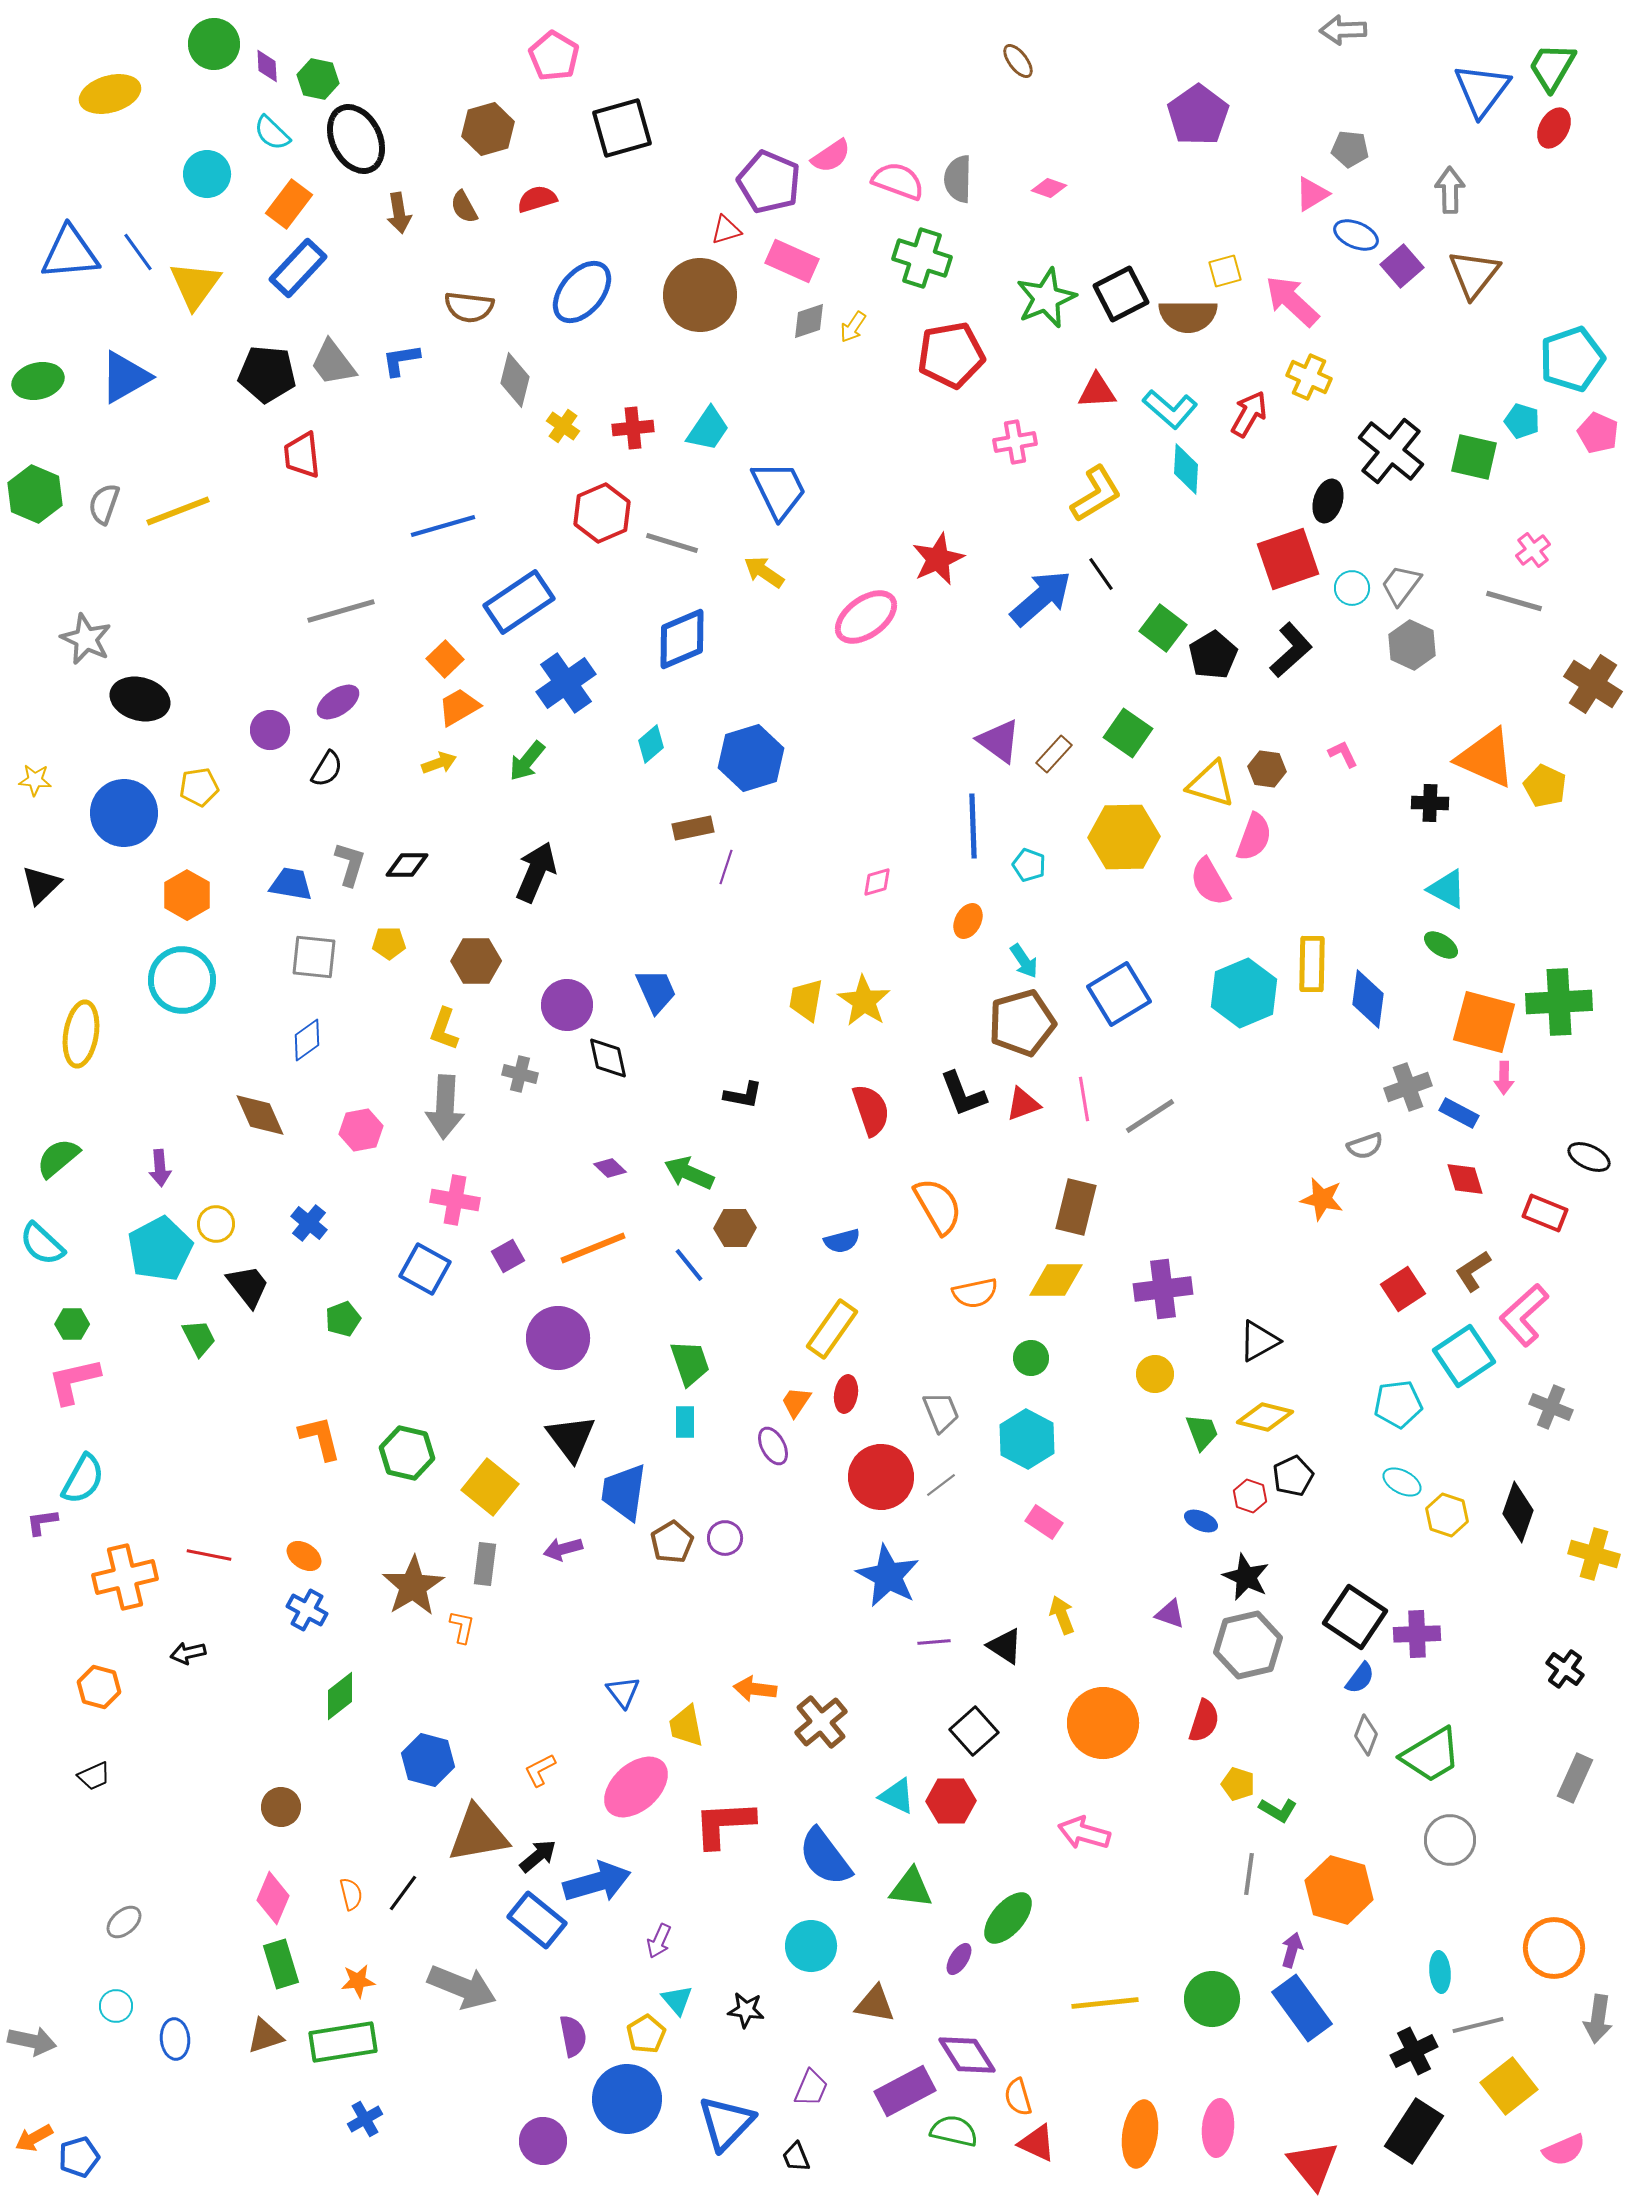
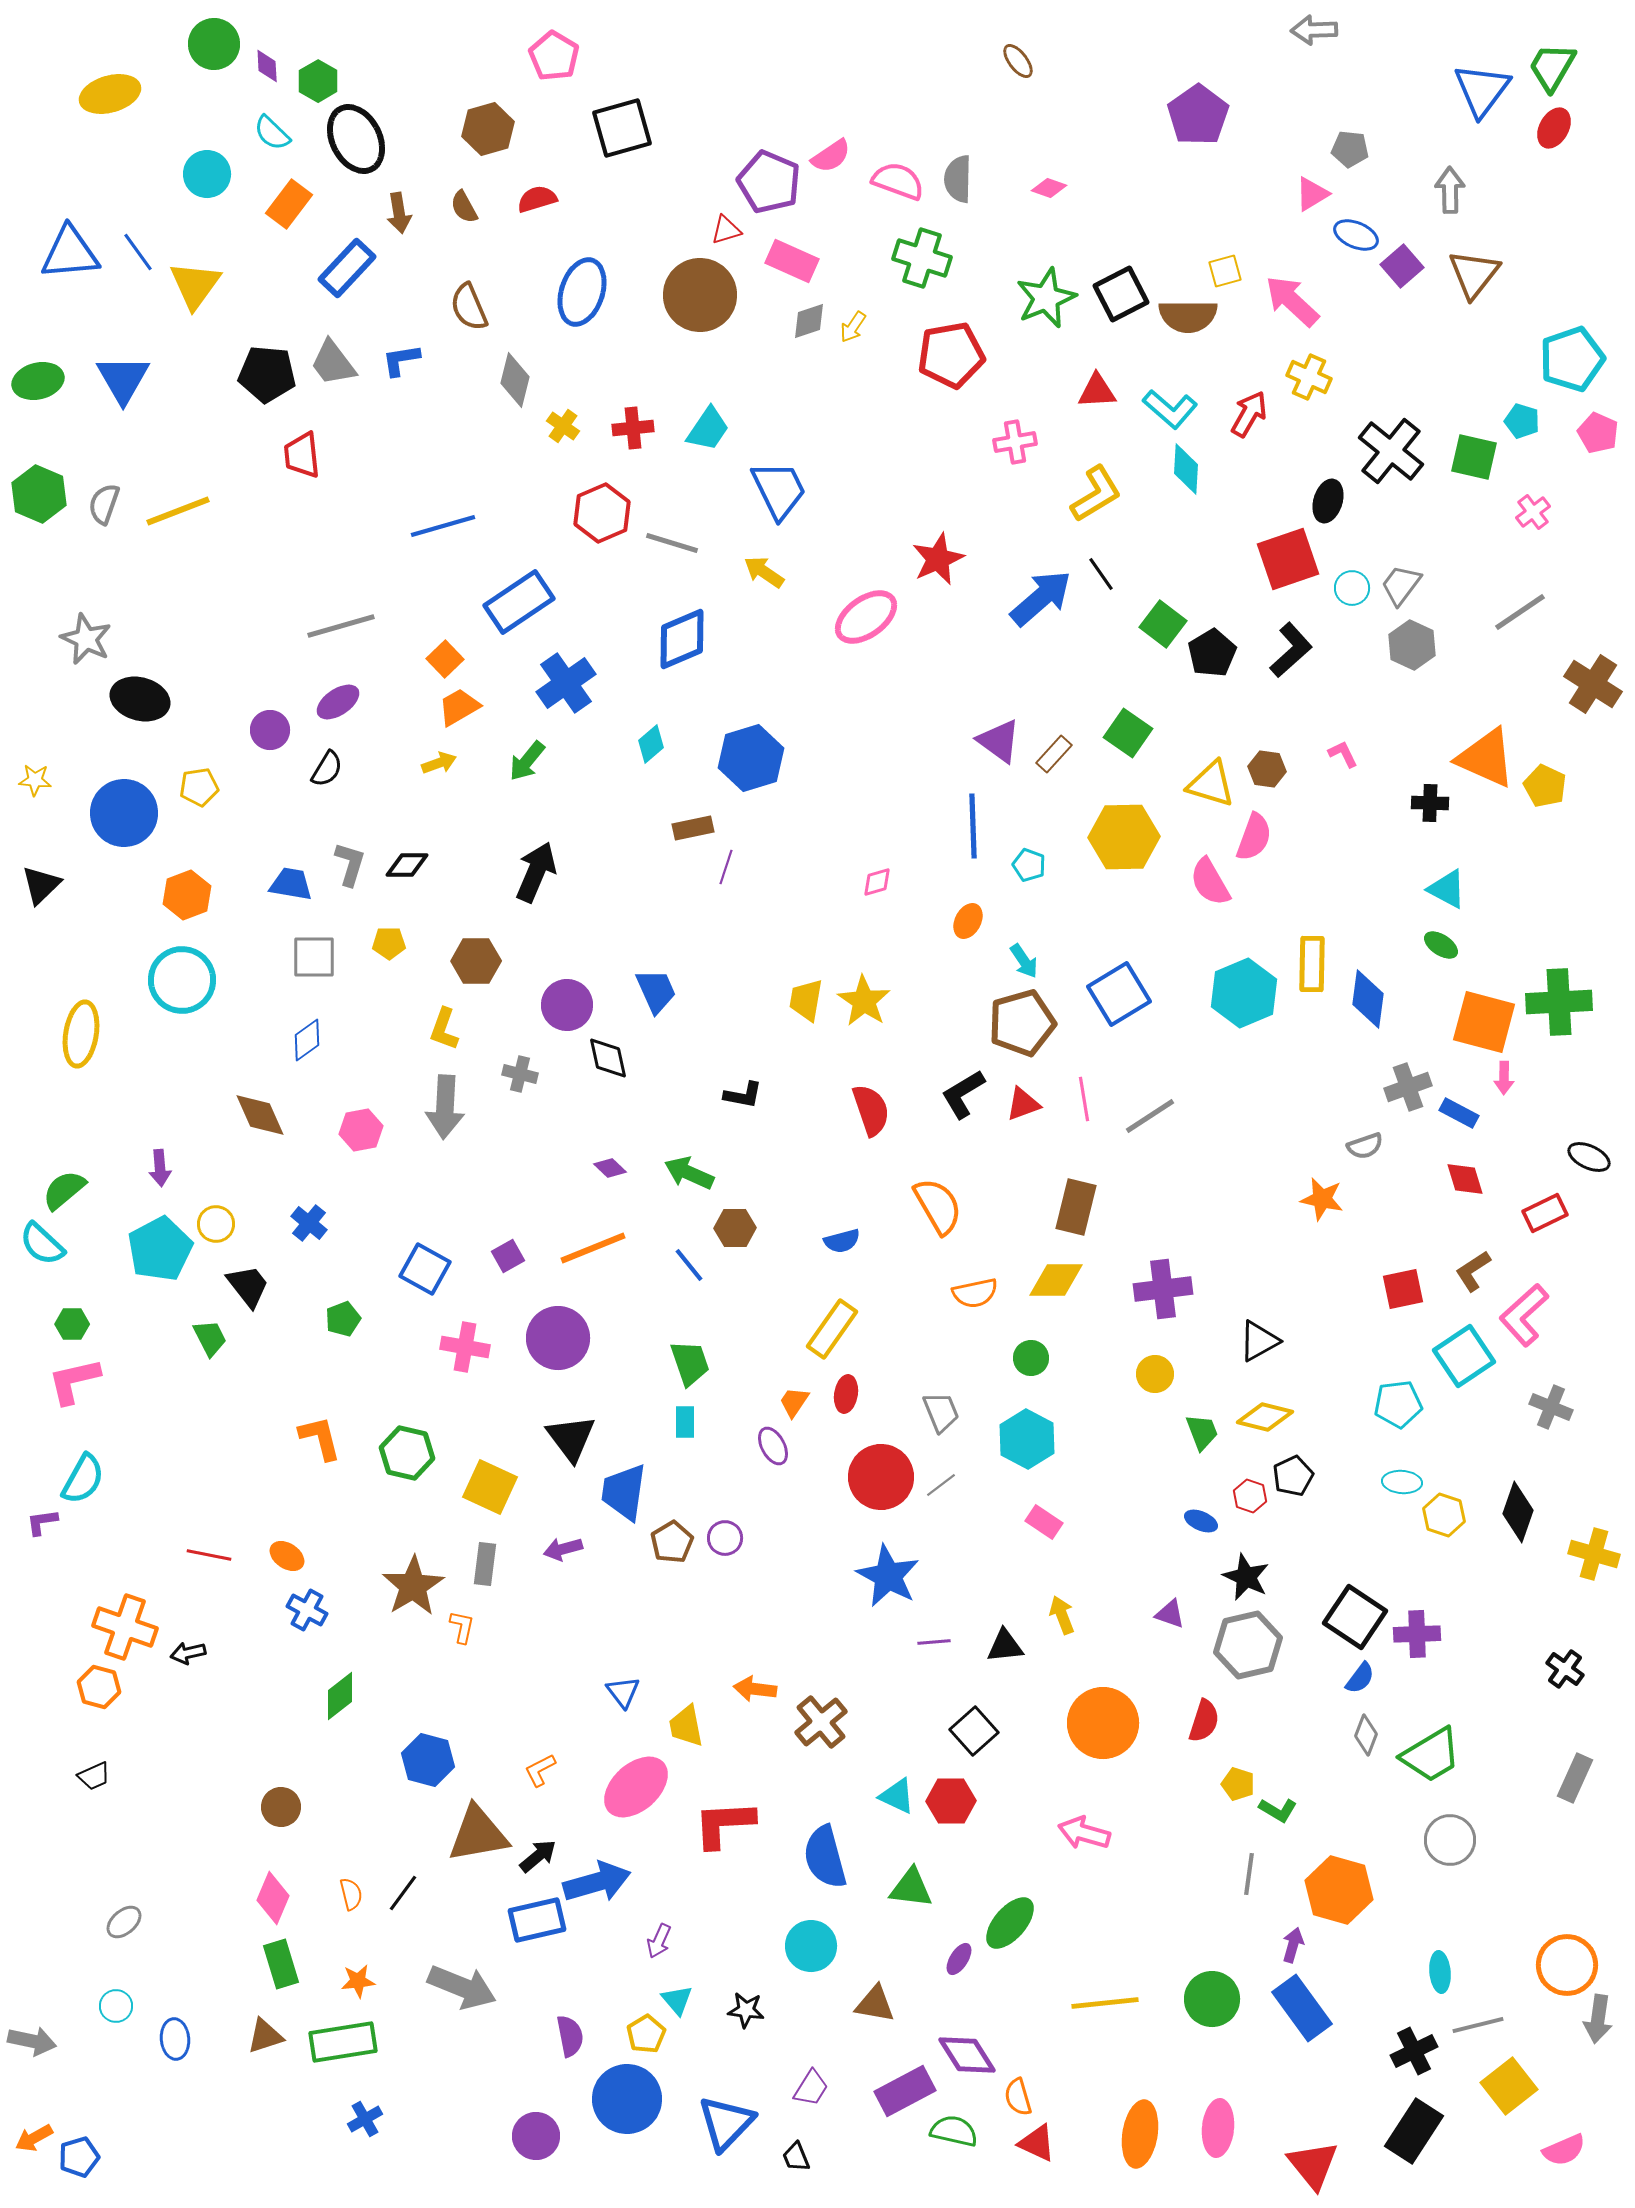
gray arrow at (1343, 30): moved 29 px left
green hexagon at (318, 79): moved 2 px down; rotated 18 degrees clockwise
blue rectangle at (298, 268): moved 49 px right
blue ellipse at (582, 292): rotated 22 degrees counterclockwise
brown semicircle at (469, 307): rotated 60 degrees clockwise
blue triangle at (125, 377): moved 2 px left, 2 px down; rotated 30 degrees counterclockwise
green hexagon at (35, 494): moved 4 px right
pink cross at (1533, 550): moved 38 px up
gray line at (1514, 601): moved 6 px right, 11 px down; rotated 50 degrees counterclockwise
gray line at (341, 611): moved 15 px down
green square at (1163, 628): moved 4 px up
black pentagon at (1213, 655): moved 1 px left, 2 px up
orange hexagon at (187, 895): rotated 9 degrees clockwise
gray square at (314, 957): rotated 6 degrees counterclockwise
black L-shape at (963, 1094): rotated 80 degrees clockwise
green semicircle at (58, 1158): moved 6 px right, 32 px down
pink cross at (455, 1200): moved 10 px right, 147 px down
red rectangle at (1545, 1213): rotated 48 degrees counterclockwise
red square at (1403, 1289): rotated 21 degrees clockwise
green trapezoid at (199, 1338): moved 11 px right
orange trapezoid at (796, 1402): moved 2 px left
cyan ellipse at (1402, 1482): rotated 24 degrees counterclockwise
yellow square at (490, 1487): rotated 14 degrees counterclockwise
yellow hexagon at (1447, 1515): moved 3 px left
orange ellipse at (304, 1556): moved 17 px left
orange cross at (125, 1577): moved 50 px down; rotated 32 degrees clockwise
black triangle at (1005, 1646): rotated 39 degrees counterclockwise
blue semicircle at (825, 1857): rotated 22 degrees clockwise
green ellipse at (1008, 1918): moved 2 px right, 5 px down
blue rectangle at (537, 1920): rotated 52 degrees counterclockwise
orange circle at (1554, 1948): moved 13 px right, 17 px down
purple arrow at (1292, 1950): moved 1 px right, 5 px up
purple semicircle at (573, 2036): moved 3 px left
purple trapezoid at (811, 2088): rotated 9 degrees clockwise
purple circle at (543, 2141): moved 7 px left, 5 px up
